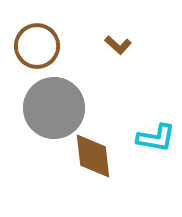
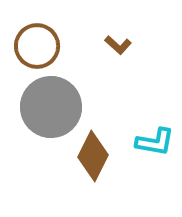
gray circle: moved 3 px left, 1 px up
cyan L-shape: moved 1 px left, 4 px down
brown diamond: rotated 33 degrees clockwise
